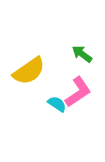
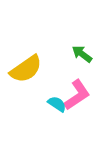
yellow semicircle: moved 3 px left, 2 px up
pink L-shape: moved 1 px left, 3 px down
